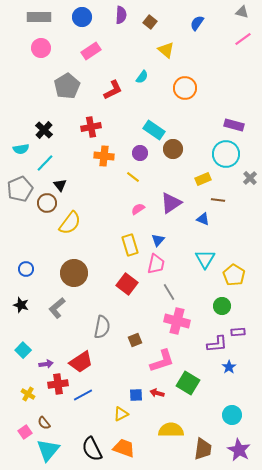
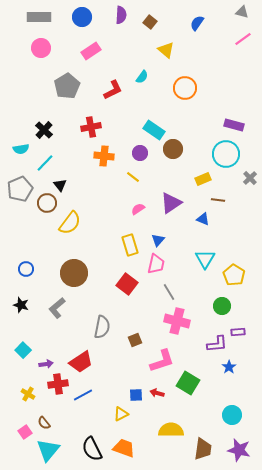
purple star at (239, 450): rotated 15 degrees counterclockwise
